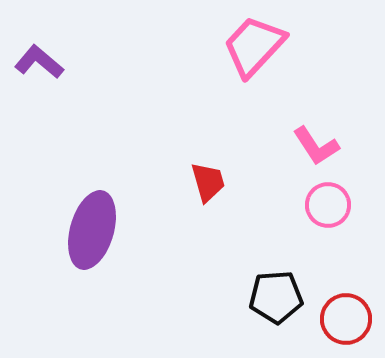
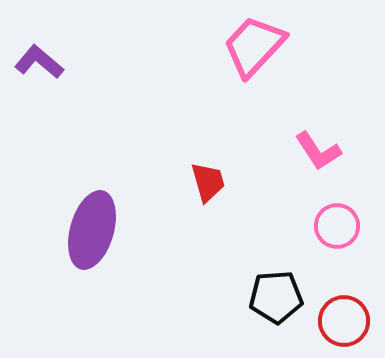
pink L-shape: moved 2 px right, 5 px down
pink circle: moved 9 px right, 21 px down
red circle: moved 2 px left, 2 px down
